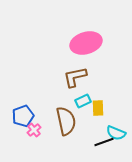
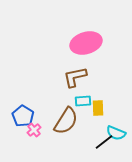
cyan rectangle: rotated 21 degrees clockwise
blue pentagon: rotated 20 degrees counterclockwise
brown semicircle: rotated 44 degrees clockwise
black line: rotated 18 degrees counterclockwise
